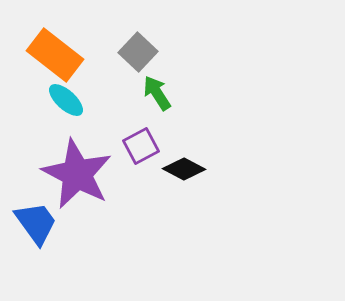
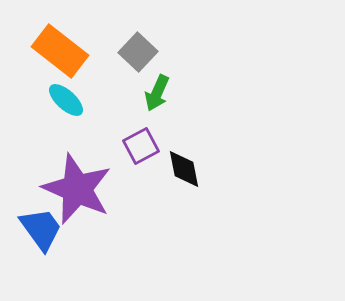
orange rectangle: moved 5 px right, 4 px up
green arrow: rotated 123 degrees counterclockwise
black diamond: rotated 51 degrees clockwise
purple star: moved 15 px down; rotated 4 degrees counterclockwise
blue trapezoid: moved 5 px right, 6 px down
